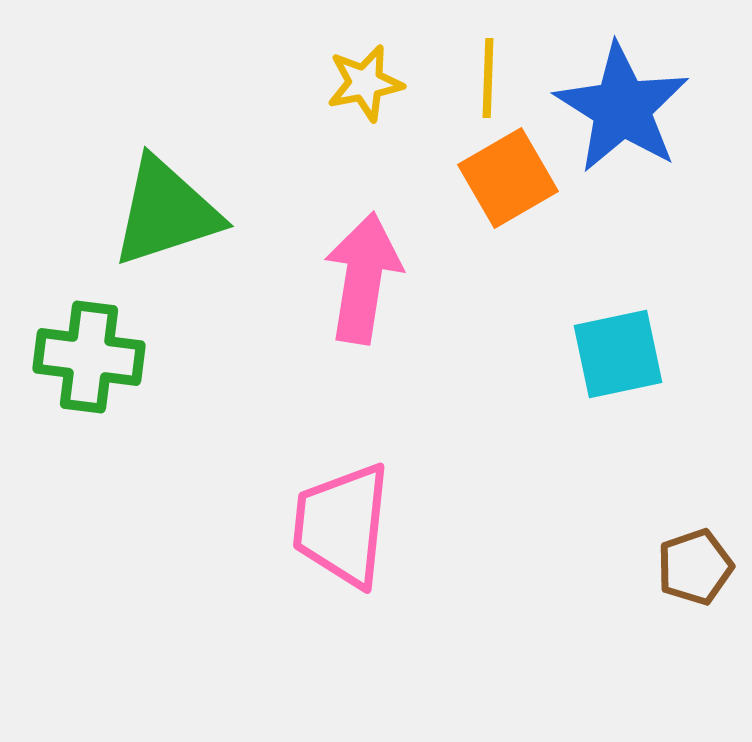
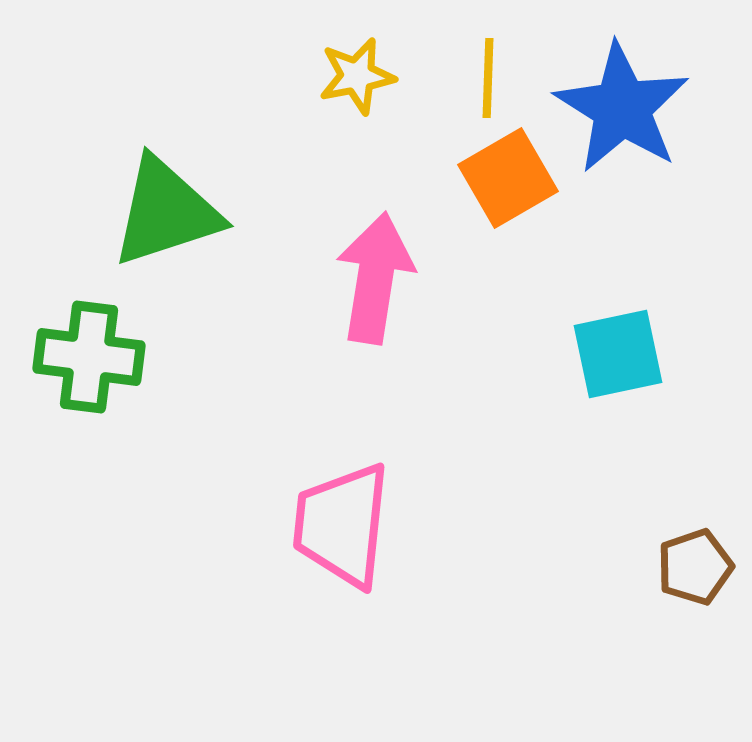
yellow star: moved 8 px left, 7 px up
pink arrow: moved 12 px right
